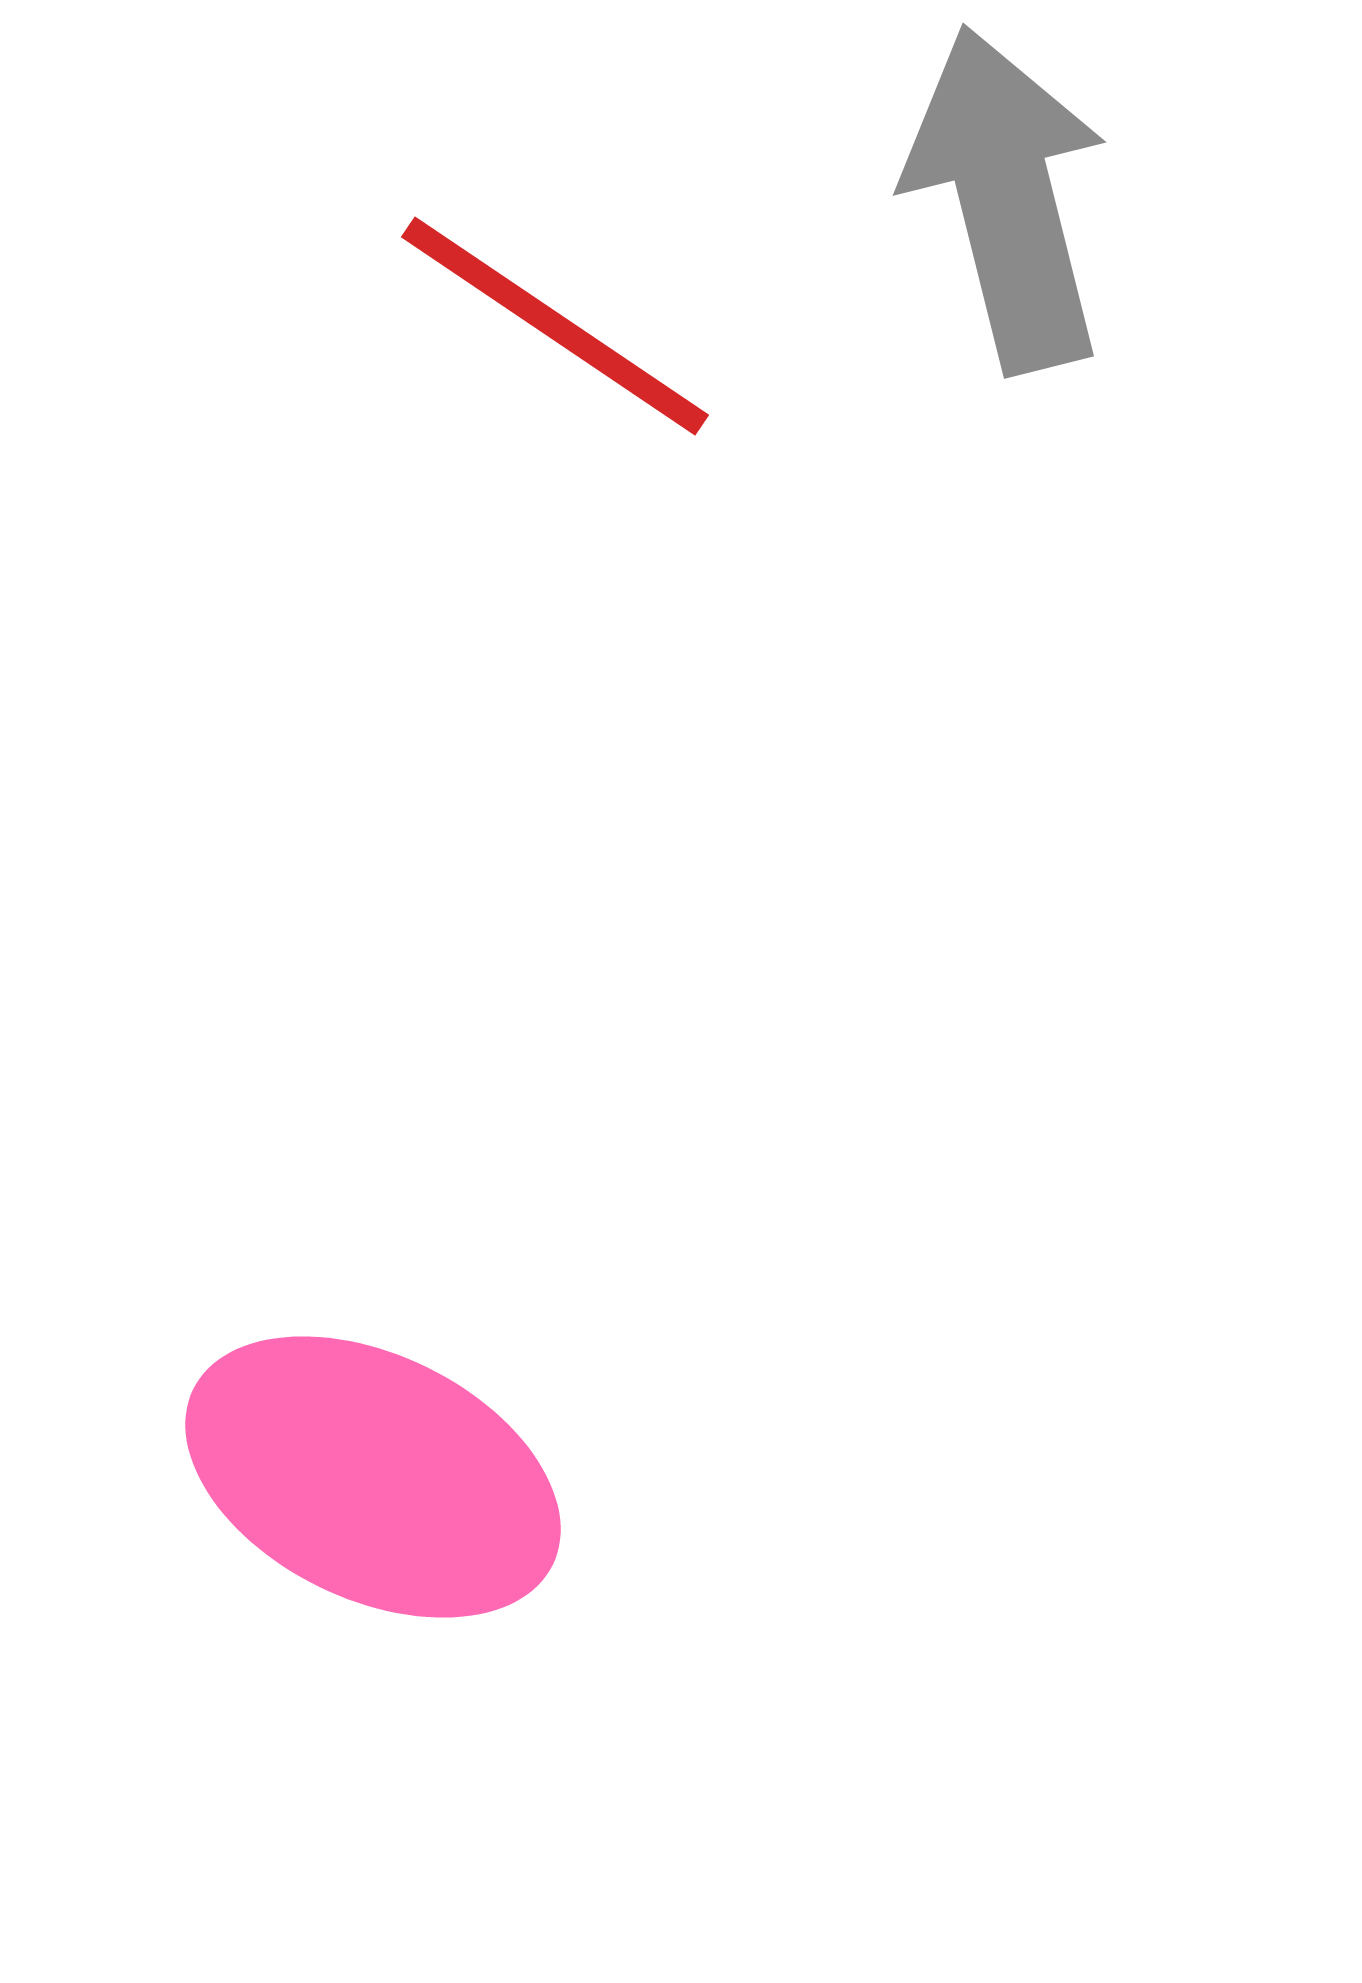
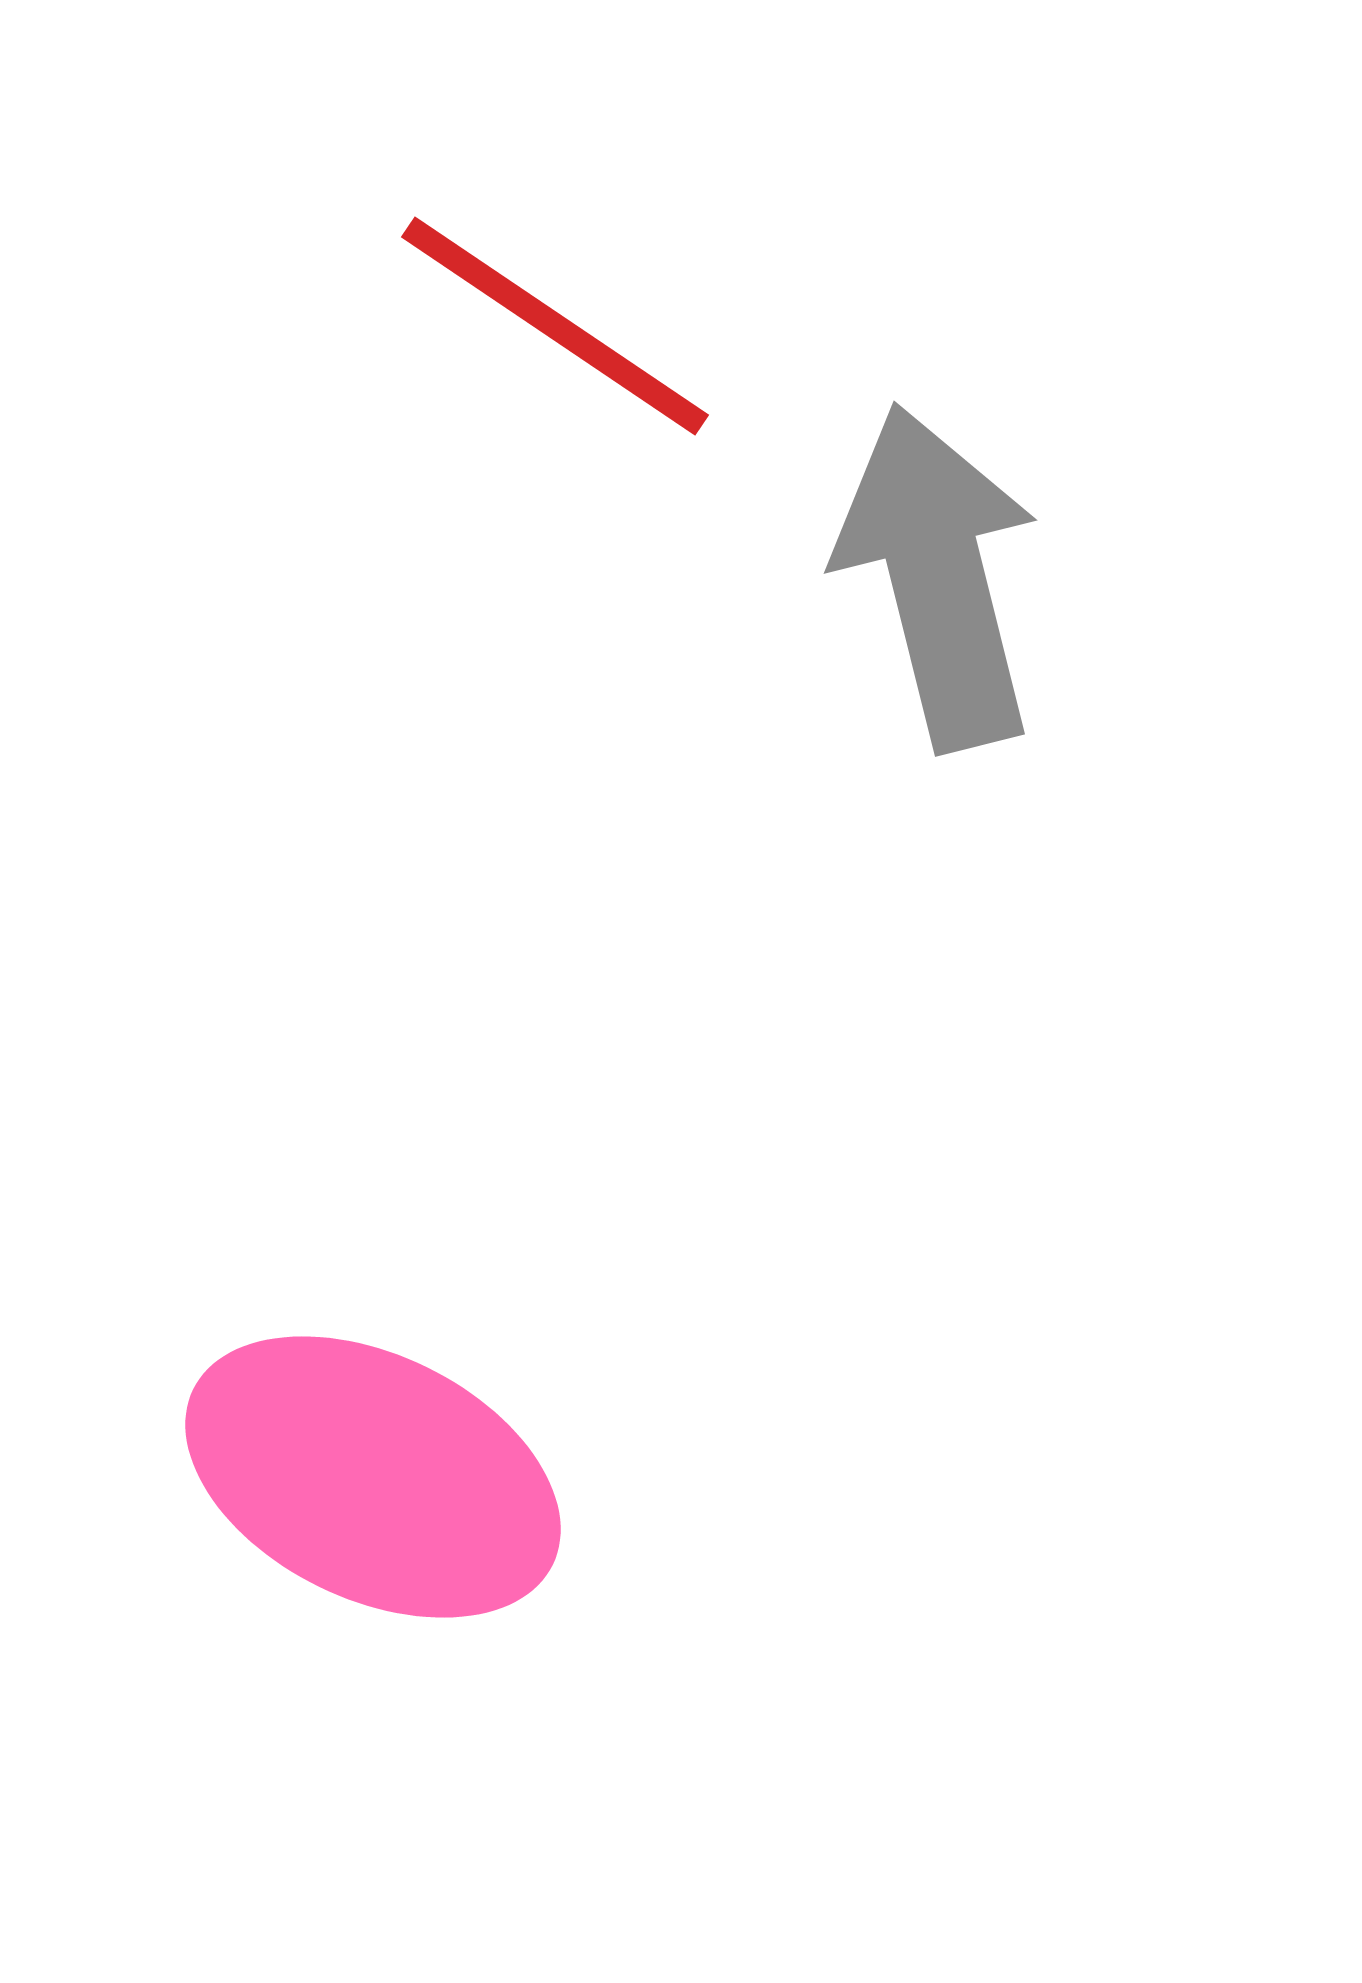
gray arrow: moved 69 px left, 378 px down
